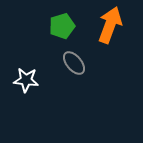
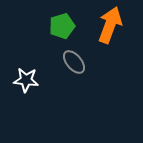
gray ellipse: moved 1 px up
